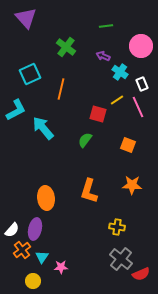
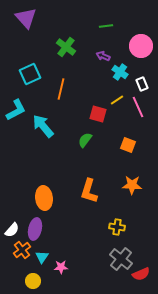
cyan arrow: moved 2 px up
orange ellipse: moved 2 px left
